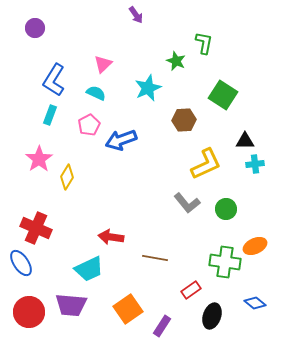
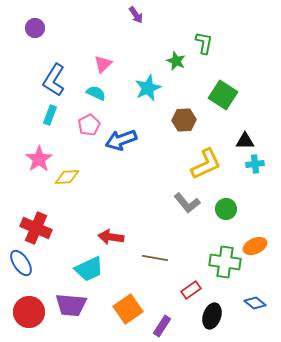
yellow diamond: rotated 55 degrees clockwise
